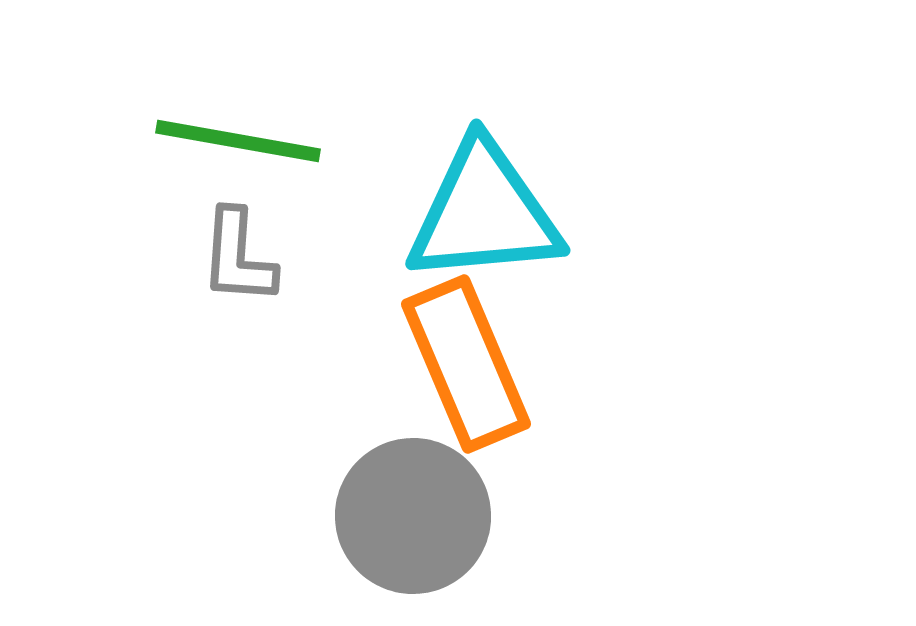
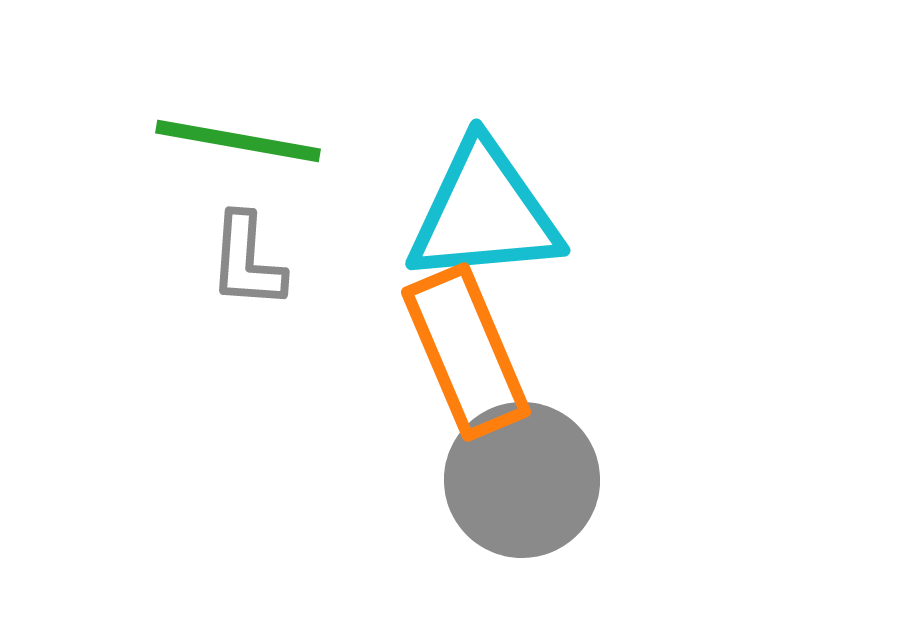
gray L-shape: moved 9 px right, 4 px down
orange rectangle: moved 12 px up
gray circle: moved 109 px right, 36 px up
